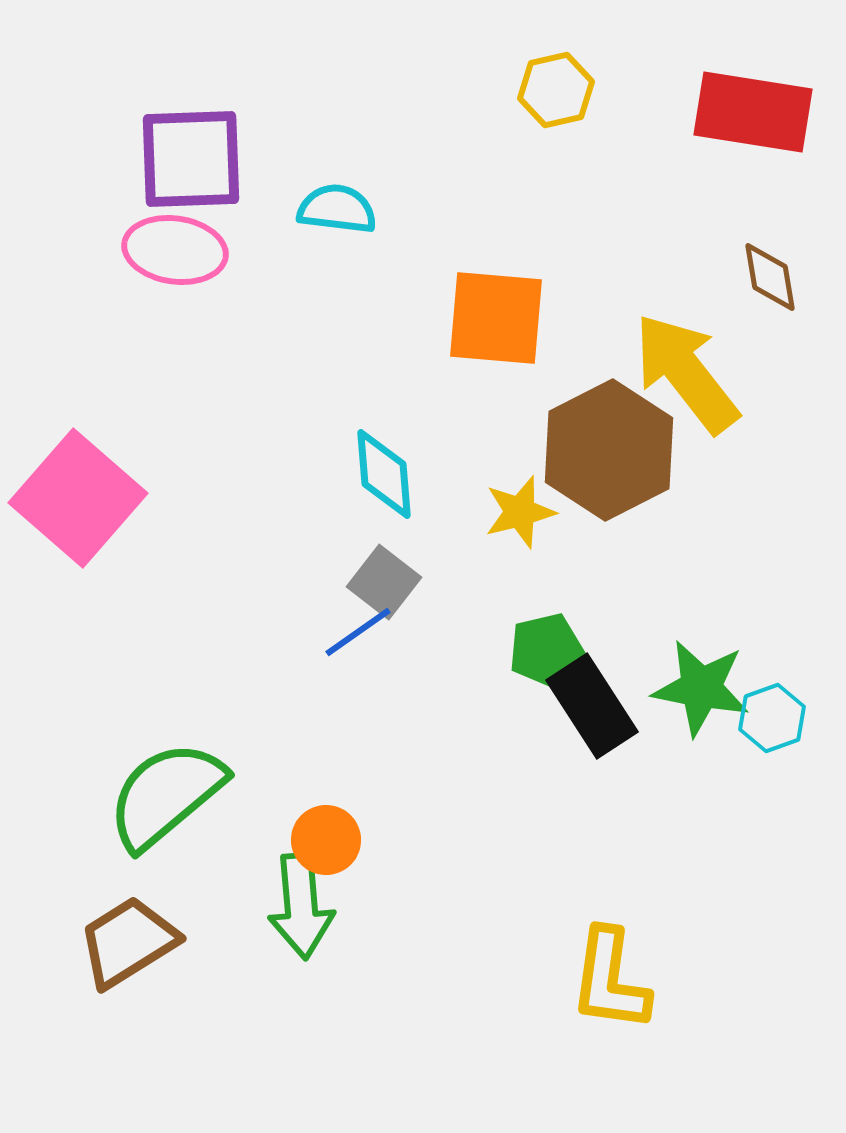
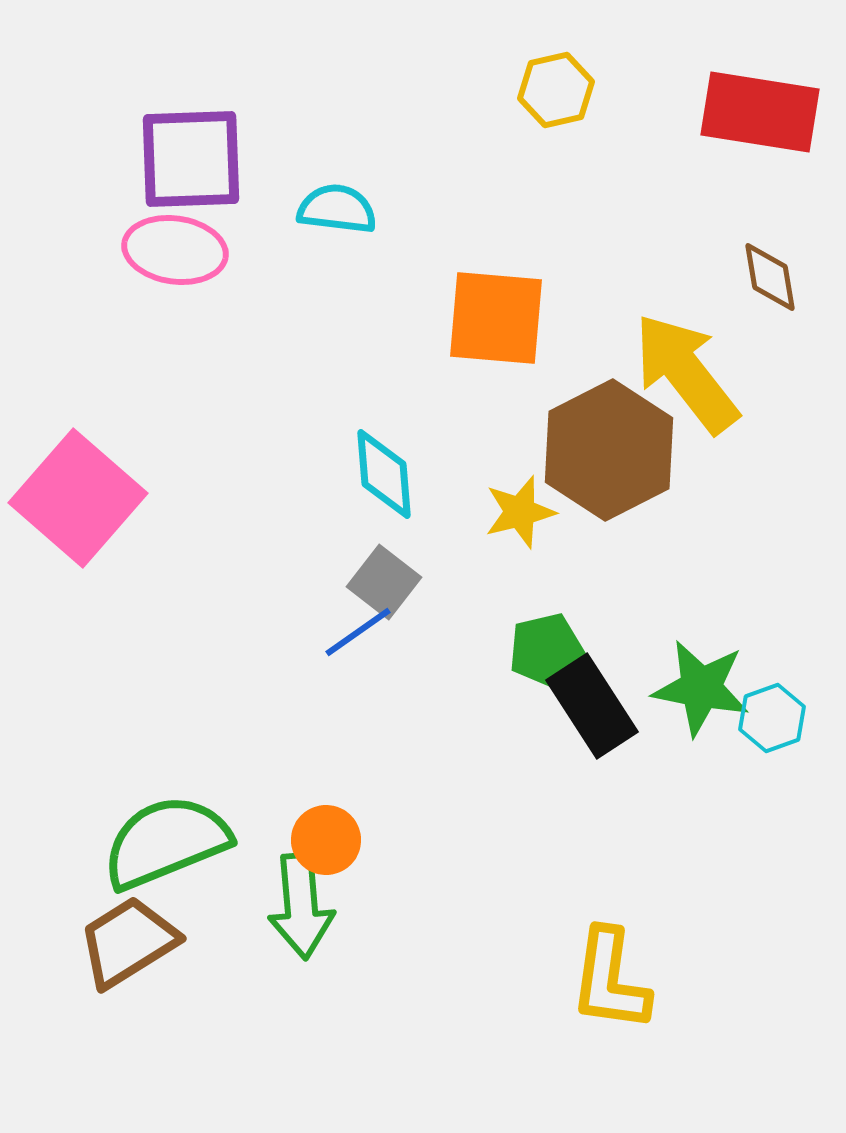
red rectangle: moved 7 px right
green semicircle: moved 47 px down; rotated 18 degrees clockwise
